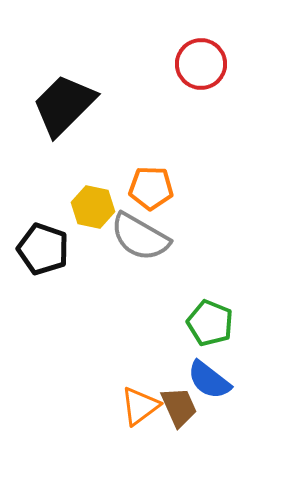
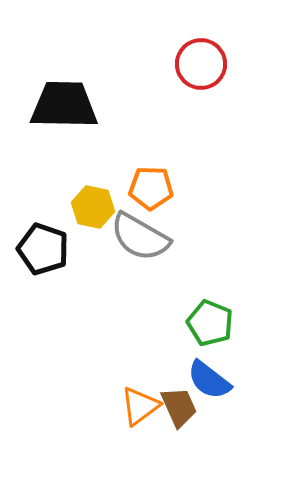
black trapezoid: rotated 46 degrees clockwise
